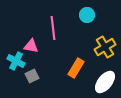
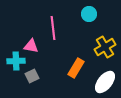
cyan circle: moved 2 px right, 1 px up
cyan cross: rotated 30 degrees counterclockwise
